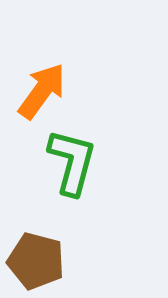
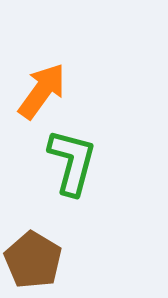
brown pentagon: moved 3 px left, 1 px up; rotated 16 degrees clockwise
